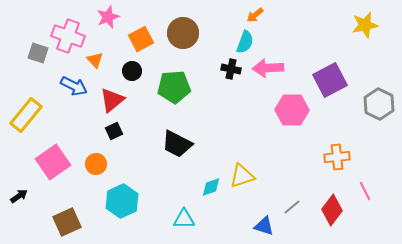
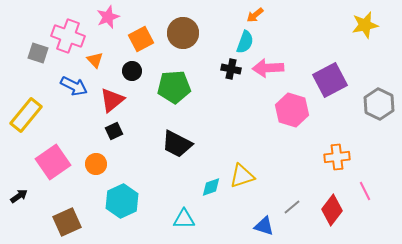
pink hexagon: rotated 16 degrees clockwise
